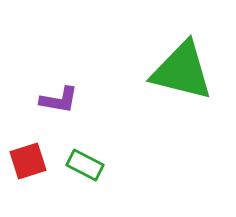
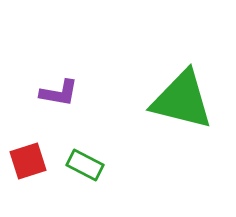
green triangle: moved 29 px down
purple L-shape: moved 7 px up
